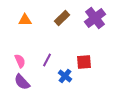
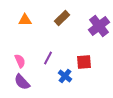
purple cross: moved 4 px right, 8 px down
purple line: moved 1 px right, 2 px up
